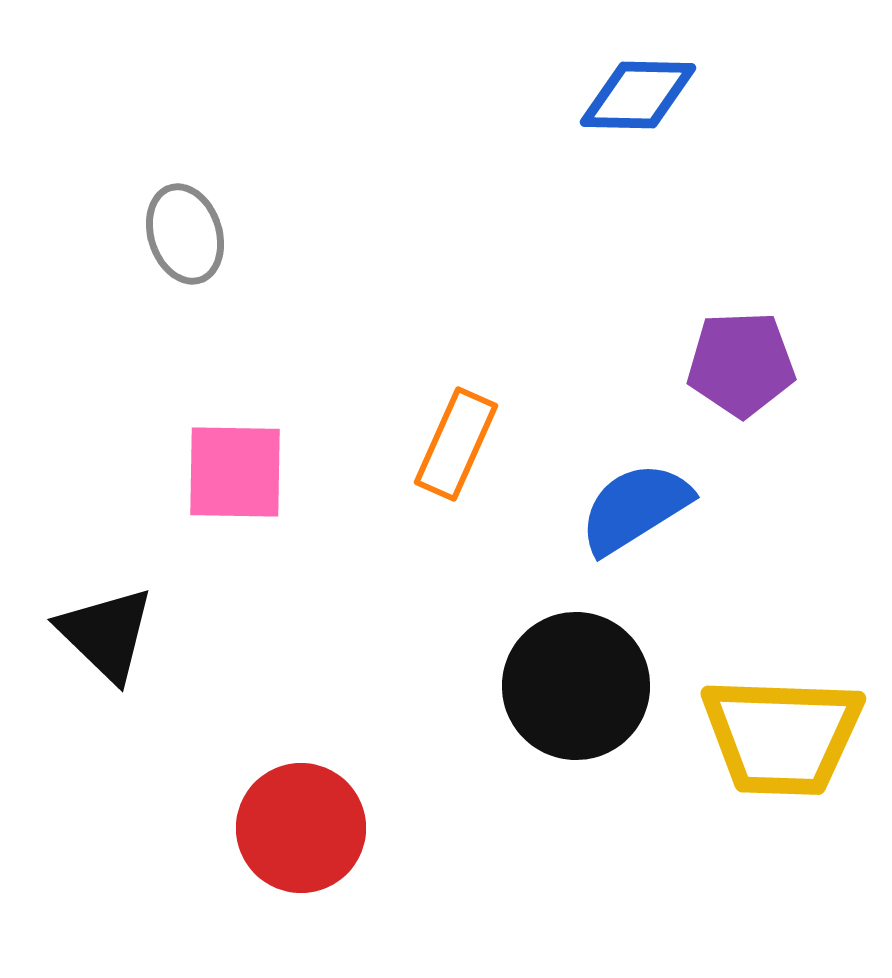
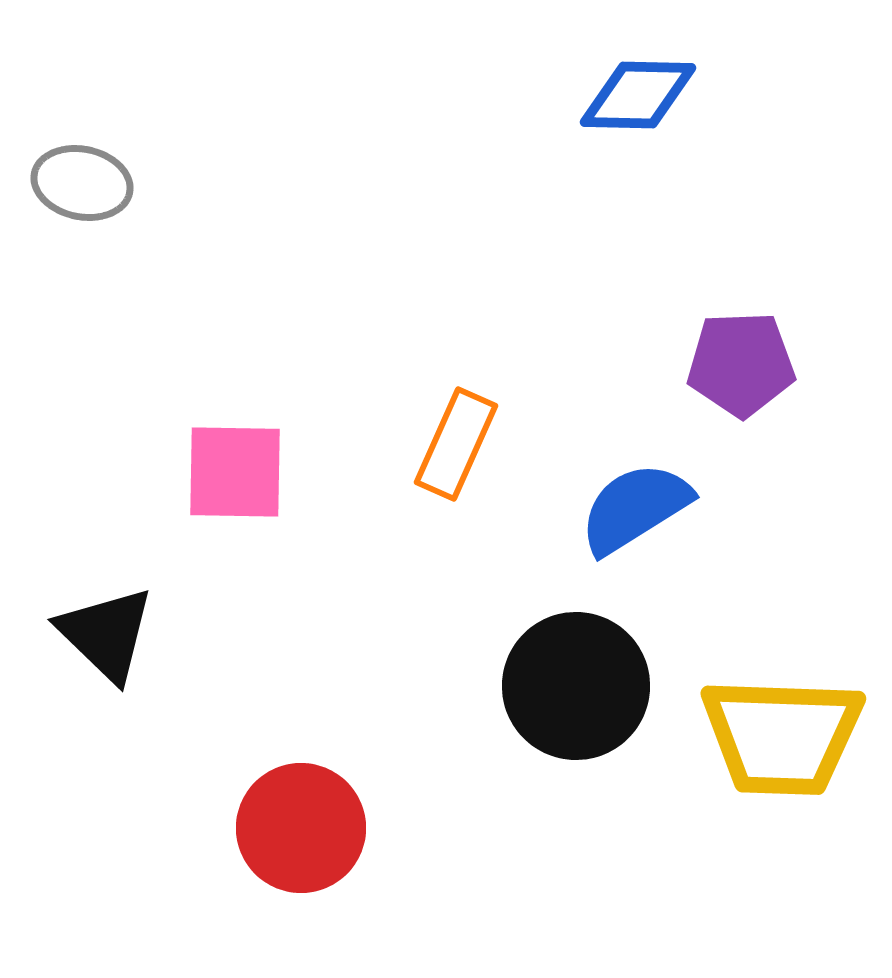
gray ellipse: moved 103 px left, 51 px up; rotated 60 degrees counterclockwise
